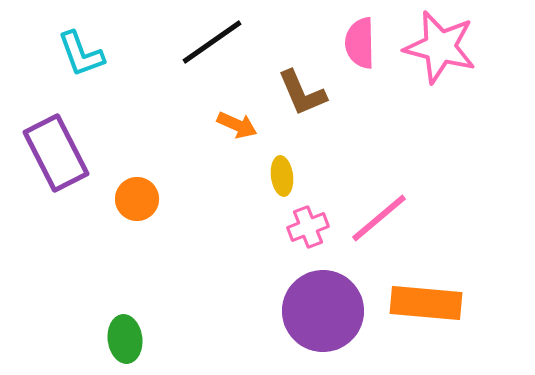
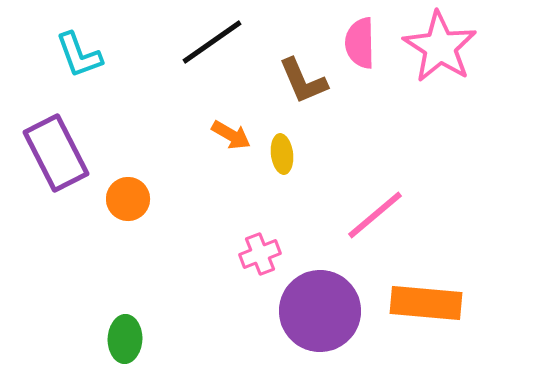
pink star: rotated 18 degrees clockwise
cyan L-shape: moved 2 px left, 1 px down
brown L-shape: moved 1 px right, 12 px up
orange arrow: moved 6 px left, 10 px down; rotated 6 degrees clockwise
yellow ellipse: moved 22 px up
orange circle: moved 9 px left
pink line: moved 4 px left, 3 px up
pink cross: moved 48 px left, 27 px down
purple circle: moved 3 px left
green ellipse: rotated 9 degrees clockwise
